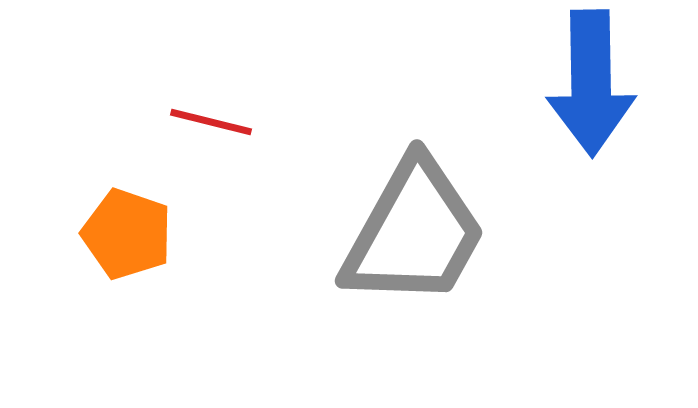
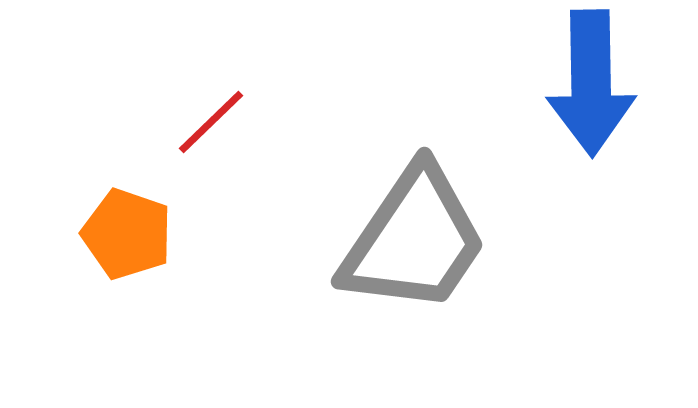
red line: rotated 58 degrees counterclockwise
gray trapezoid: moved 7 px down; rotated 5 degrees clockwise
